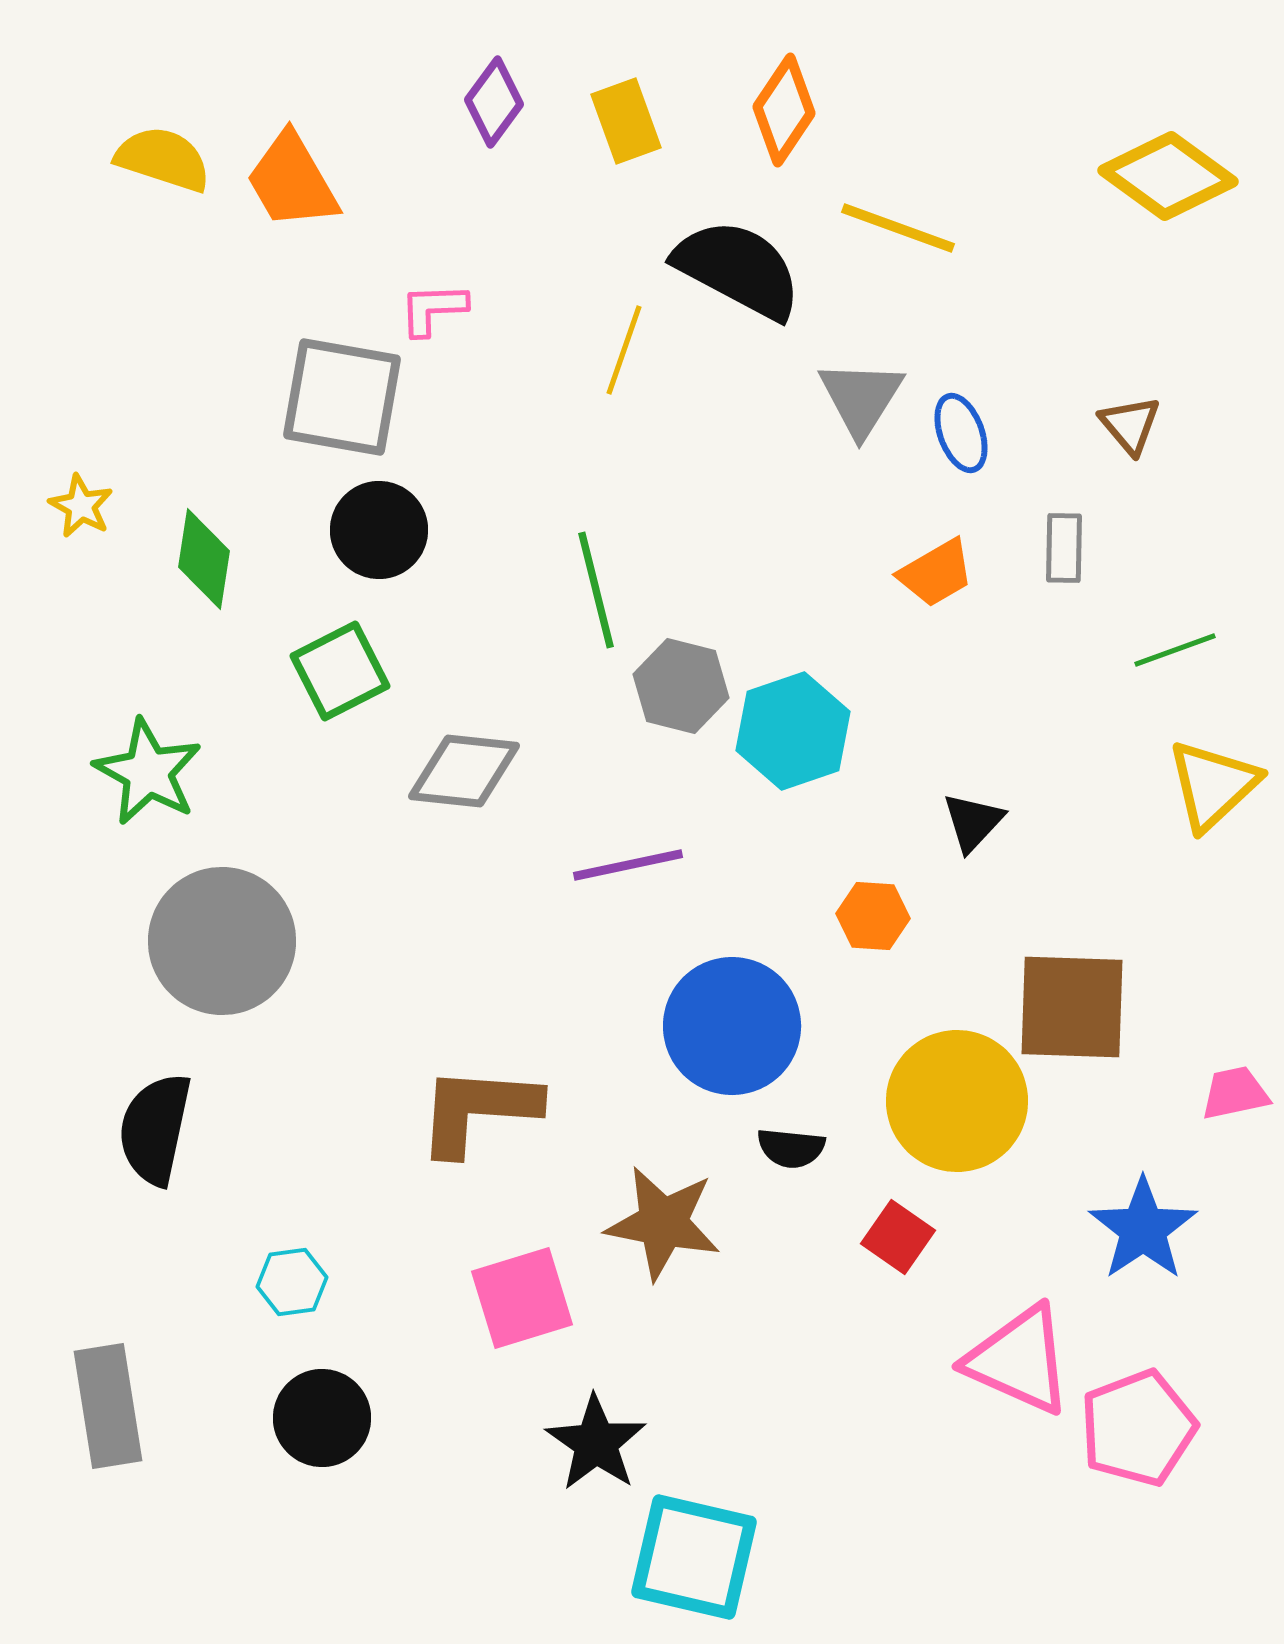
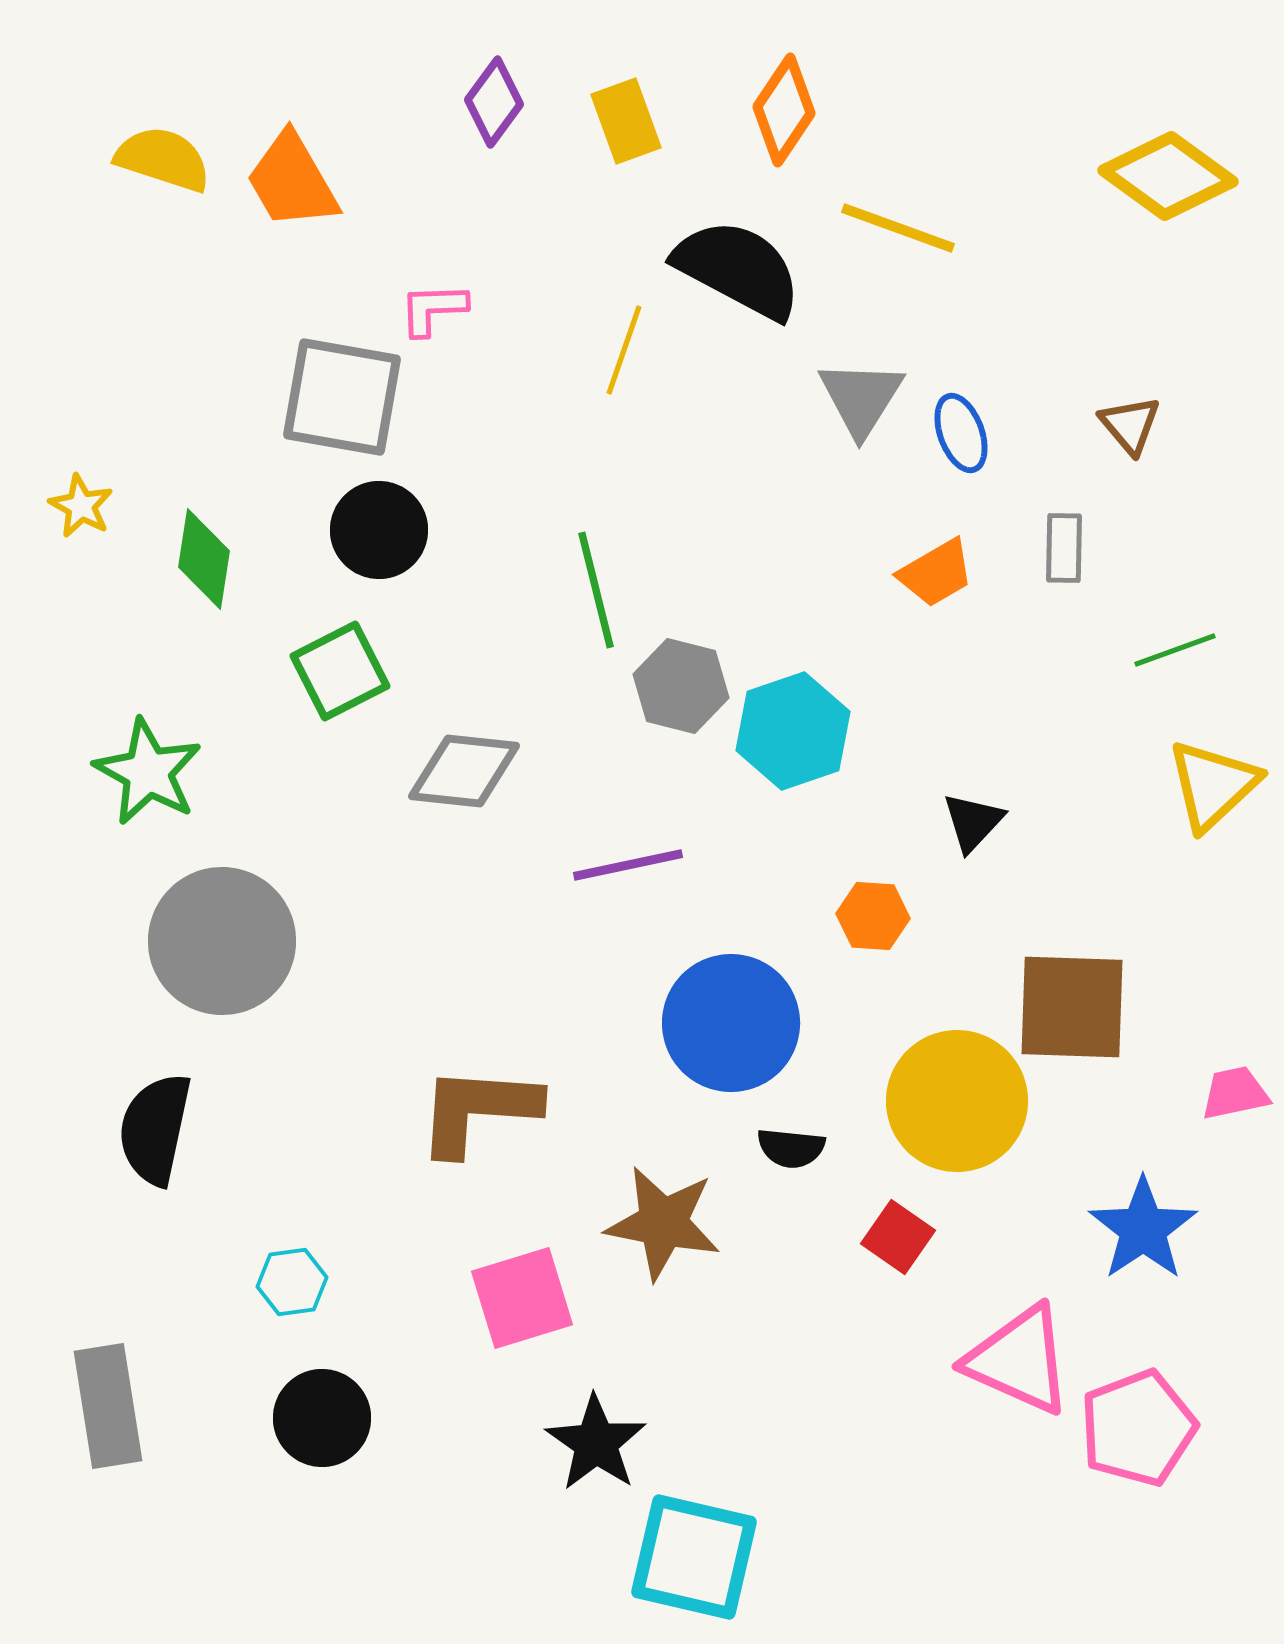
blue circle at (732, 1026): moved 1 px left, 3 px up
